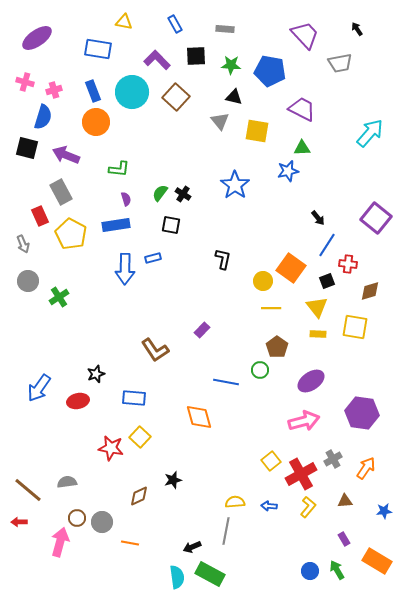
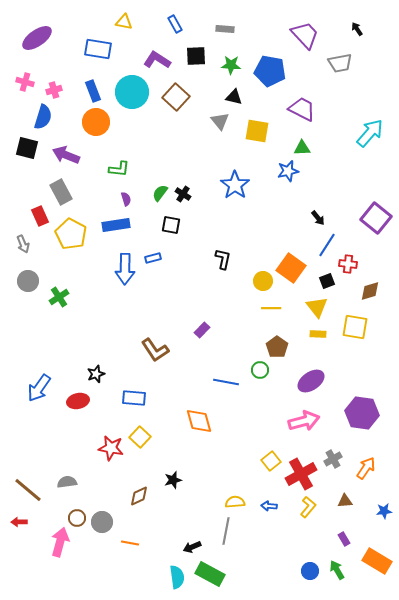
purple L-shape at (157, 60): rotated 12 degrees counterclockwise
orange diamond at (199, 417): moved 4 px down
